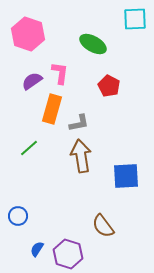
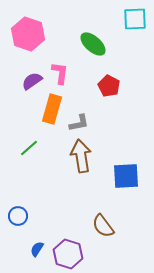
green ellipse: rotated 12 degrees clockwise
